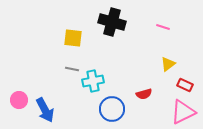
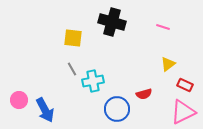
gray line: rotated 48 degrees clockwise
blue circle: moved 5 px right
